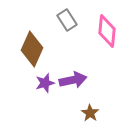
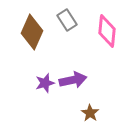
brown diamond: moved 17 px up
